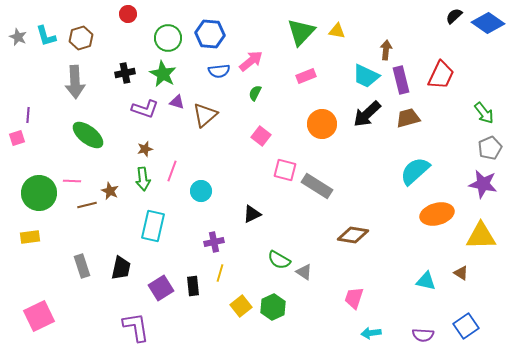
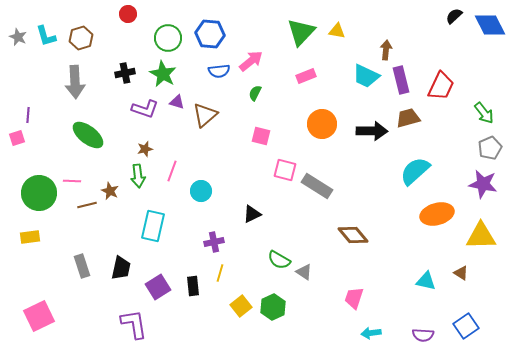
blue diamond at (488, 23): moved 2 px right, 2 px down; rotated 28 degrees clockwise
red trapezoid at (441, 75): moved 11 px down
black arrow at (367, 114): moved 5 px right, 17 px down; rotated 136 degrees counterclockwise
pink square at (261, 136): rotated 24 degrees counterclockwise
green arrow at (143, 179): moved 5 px left, 3 px up
brown diamond at (353, 235): rotated 40 degrees clockwise
purple square at (161, 288): moved 3 px left, 1 px up
purple L-shape at (136, 327): moved 2 px left, 3 px up
